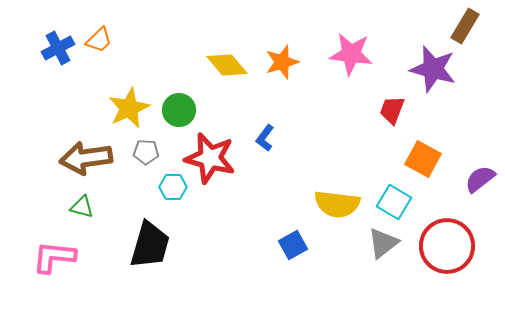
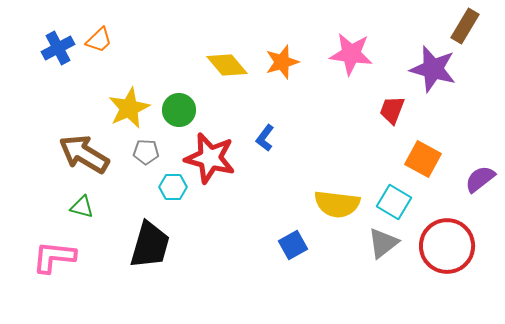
brown arrow: moved 2 px left, 4 px up; rotated 39 degrees clockwise
